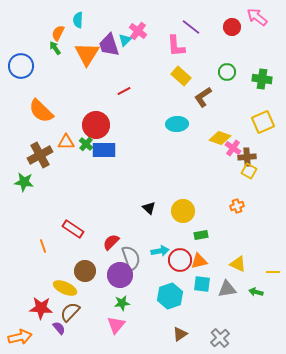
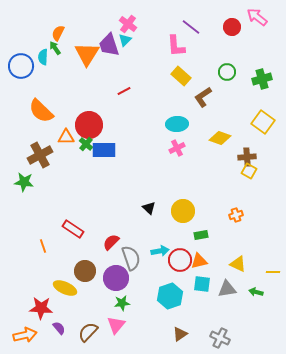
cyan semicircle at (78, 20): moved 35 px left, 37 px down
pink cross at (138, 31): moved 10 px left, 7 px up
green cross at (262, 79): rotated 24 degrees counterclockwise
yellow square at (263, 122): rotated 30 degrees counterclockwise
red circle at (96, 125): moved 7 px left
orange triangle at (66, 142): moved 5 px up
pink cross at (233, 148): moved 56 px left; rotated 28 degrees clockwise
orange cross at (237, 206): moved 1 px left, 9 px down
purple circle at (120, 275): moved 4 px left, 3 px down
brown semicircle at (70, 312): moved 18 px right, 20 px down
orange arrow at (20, 337): moved 5 px right, 2 px up
gray cross at (220, 338): rotated 24 degrees counterclockwise
